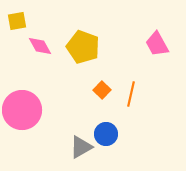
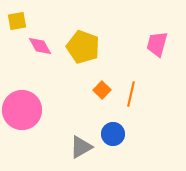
pink trapezoid: rotated 44 degrees clockwise
blue circle: moved 7 px right
